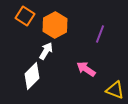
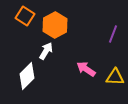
purple line: moved 13 px right
white diamond: moved 5 px left
yellow triangle: moved 13 px up; rotated 18 degrees counterclockwise
